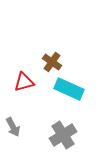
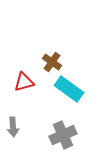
cyan rectangle: rotated 12 degrees clockwise
gray arrow: rotated 24 degrees clockwise
gray cross: rotated 8 degrees clockwise
